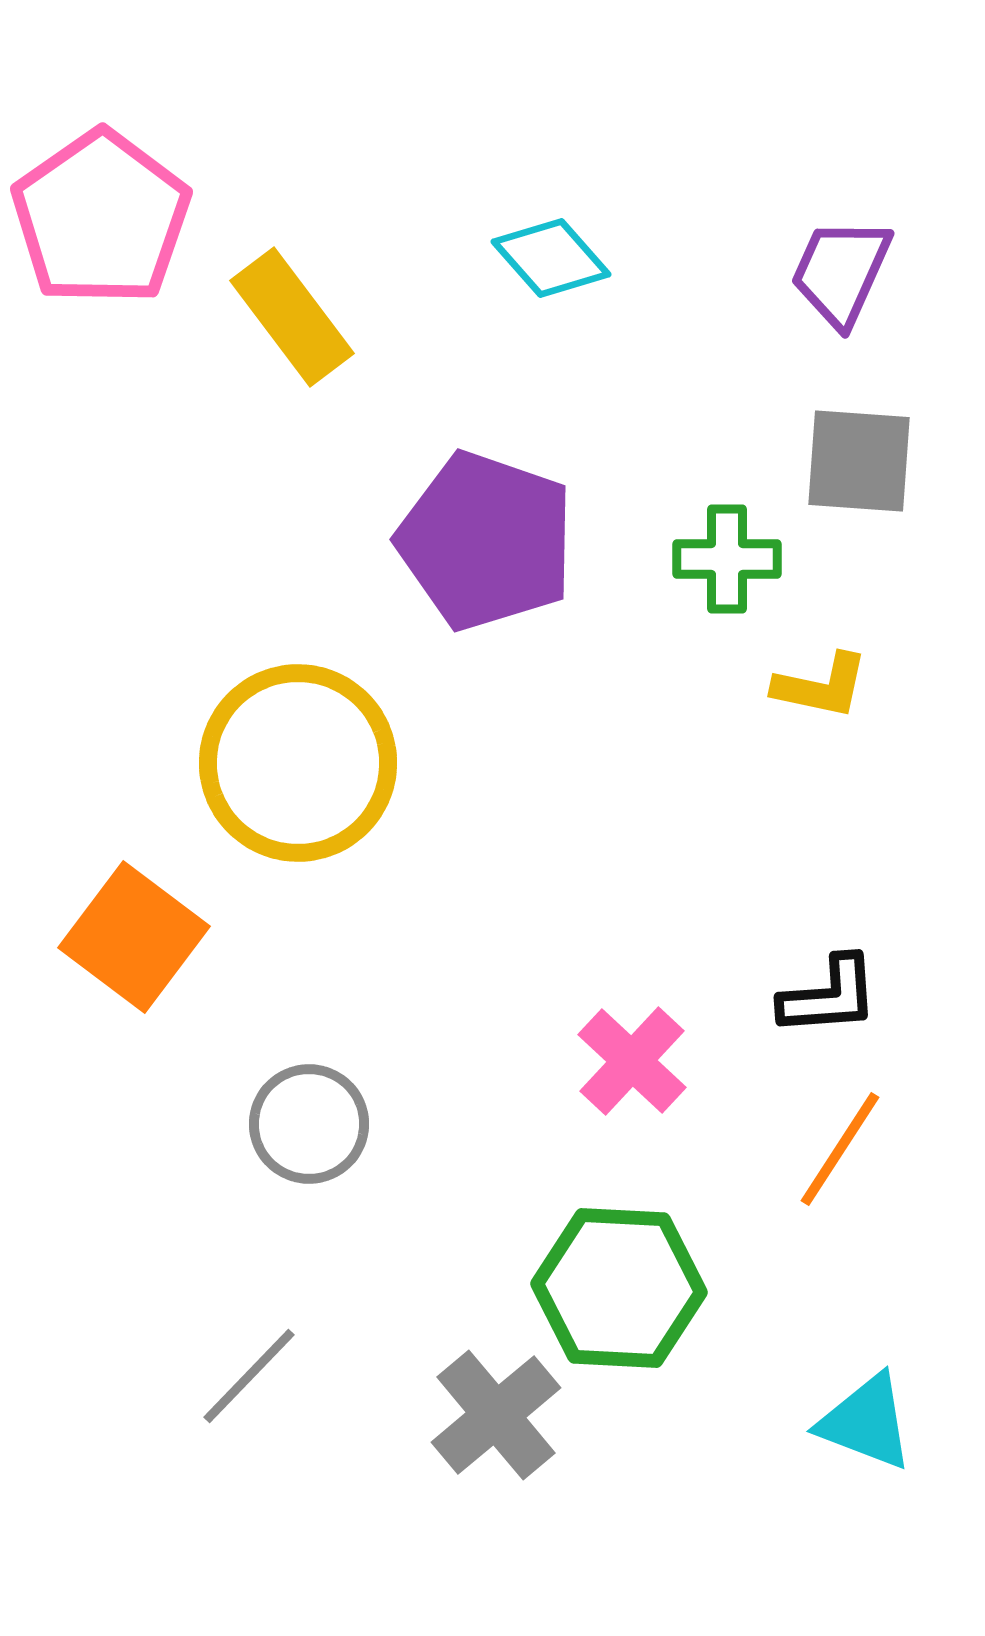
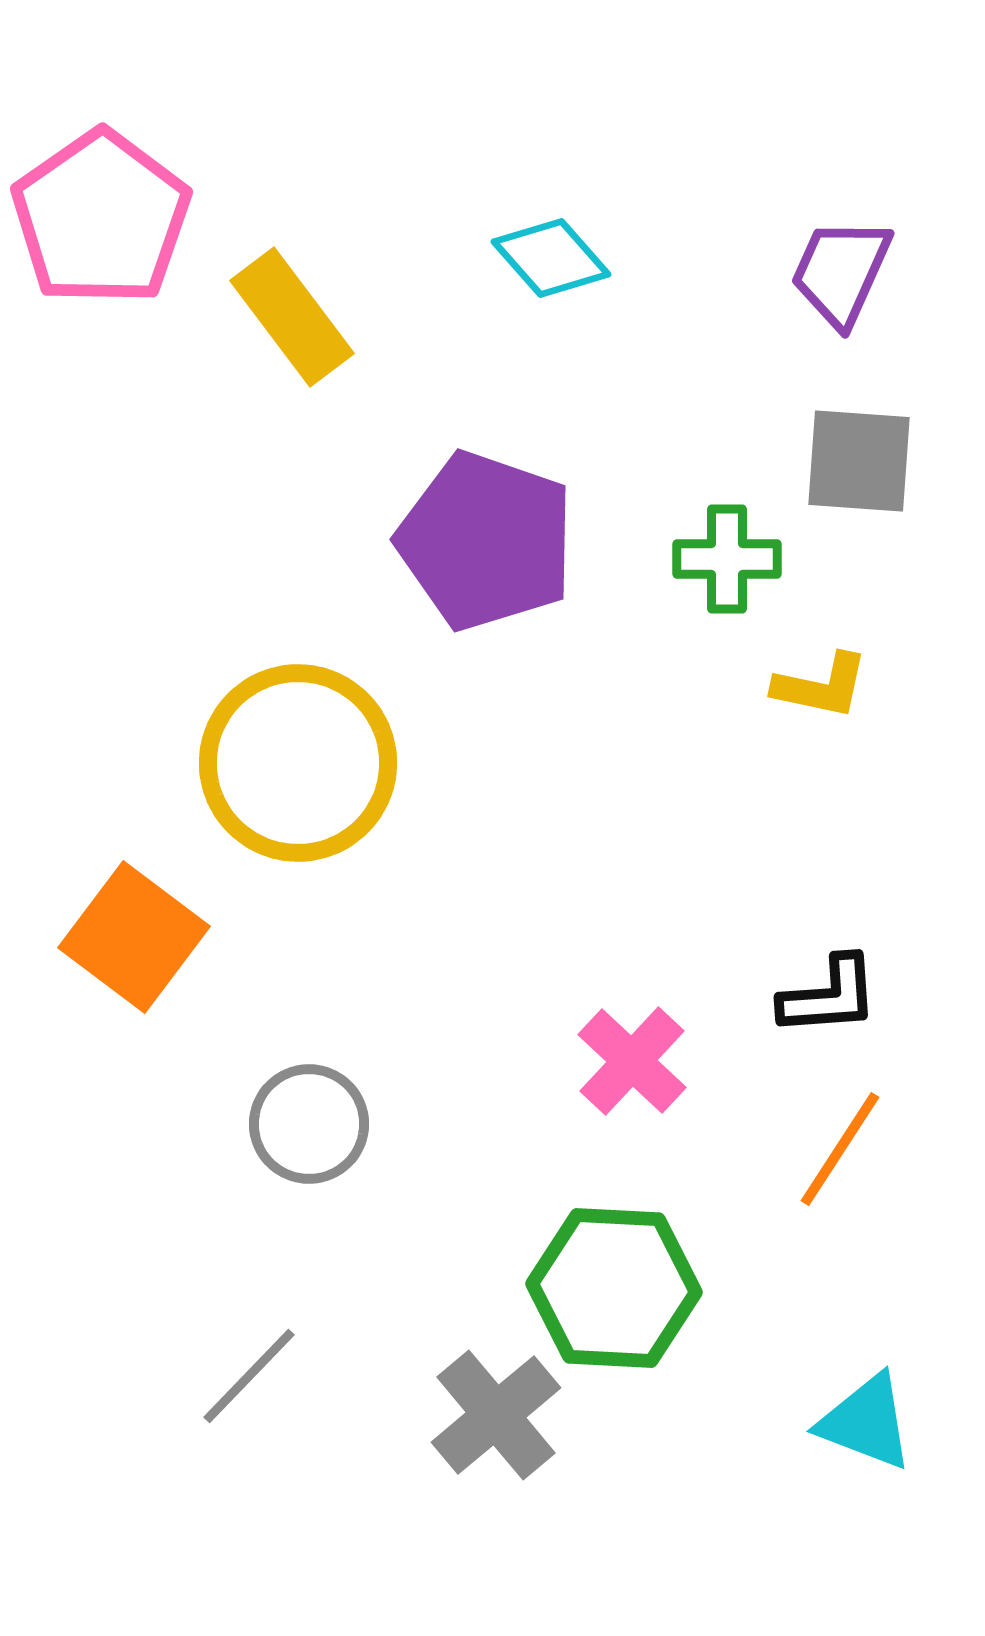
green hexagon: moved 5 px left
